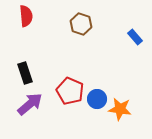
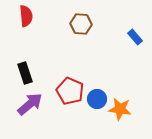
brown hexagon: rotated 15 degrees counterclockwise
